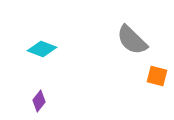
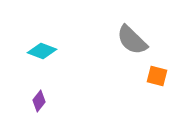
cyan diamond: moved 2 px down
